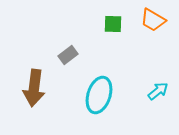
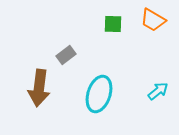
gray rectangle: moved 2 px left
brown arrow: moved 5 px right
cyan ellipse: moved 1 px up
